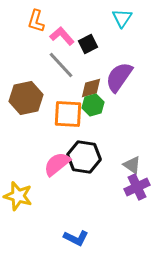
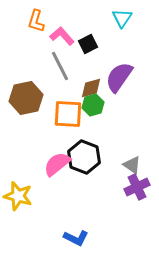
gray line: moved 1 px left, 1 px down; rotated 16 degrees clockwise
black hexagon: rotated 12 degrees clockwise
